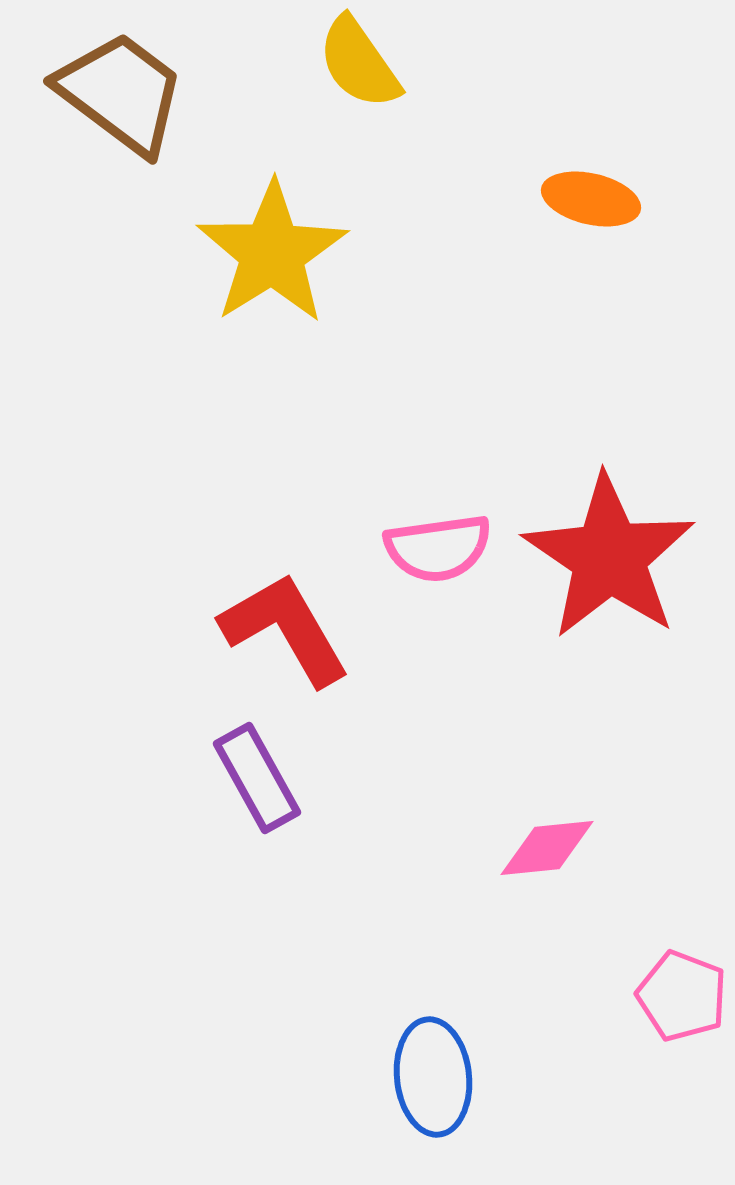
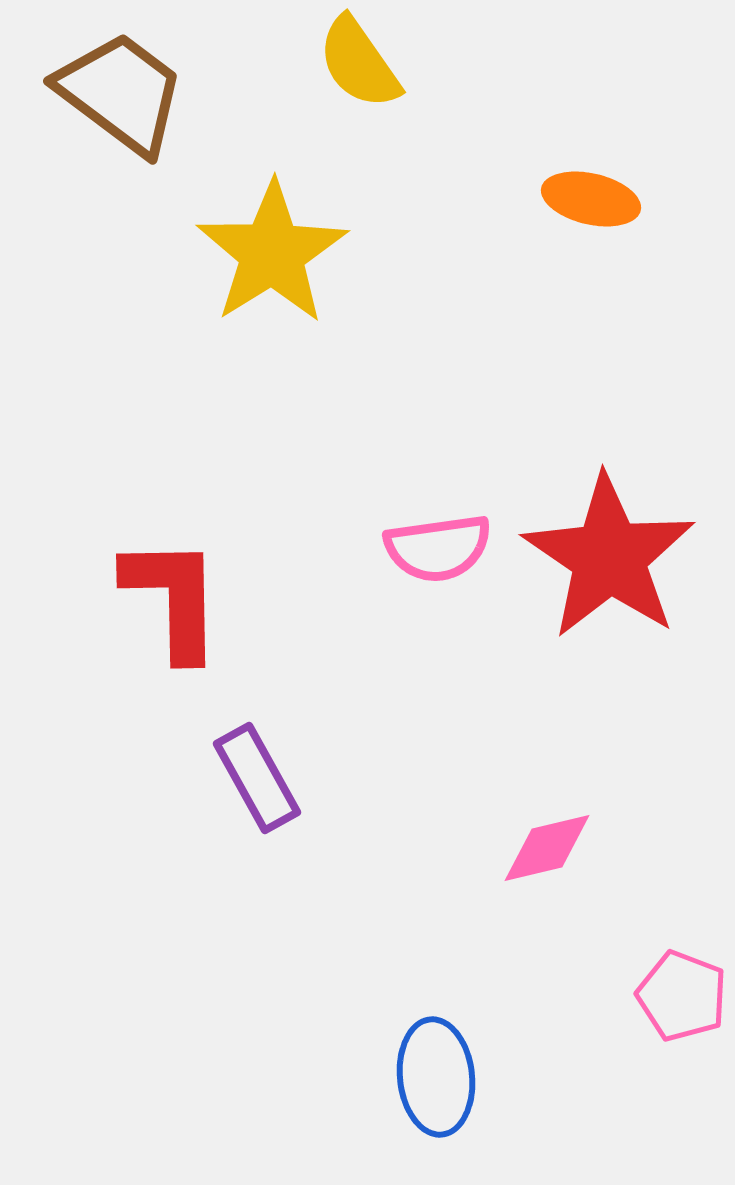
red L-shape: moved 112 px left, 31 px up; rotated 29 degrees clockwise
pink diamond: rotated 8 degrees counterclockwise
blue ellipse: moved 3 px right
